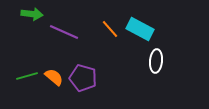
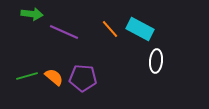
purple pentagon: rotated 12 degrees counterclockwise
